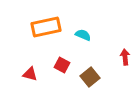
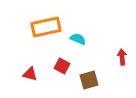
cyan semicircle: moved 5 px left, 4 px down
red arrow: moved 3 px left
red square: moved 1 px down
brown square: moved 1 px left, 3 px down; rotated 24 degrees clockwise
